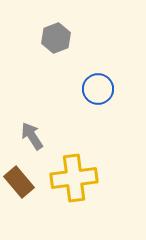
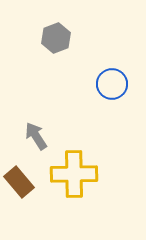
blue circle: moved 14 px right, 5 px up
gray arrow: moved 4 px right
yellow cross: moved 4 px up; rotated 6 degrees clockwise
